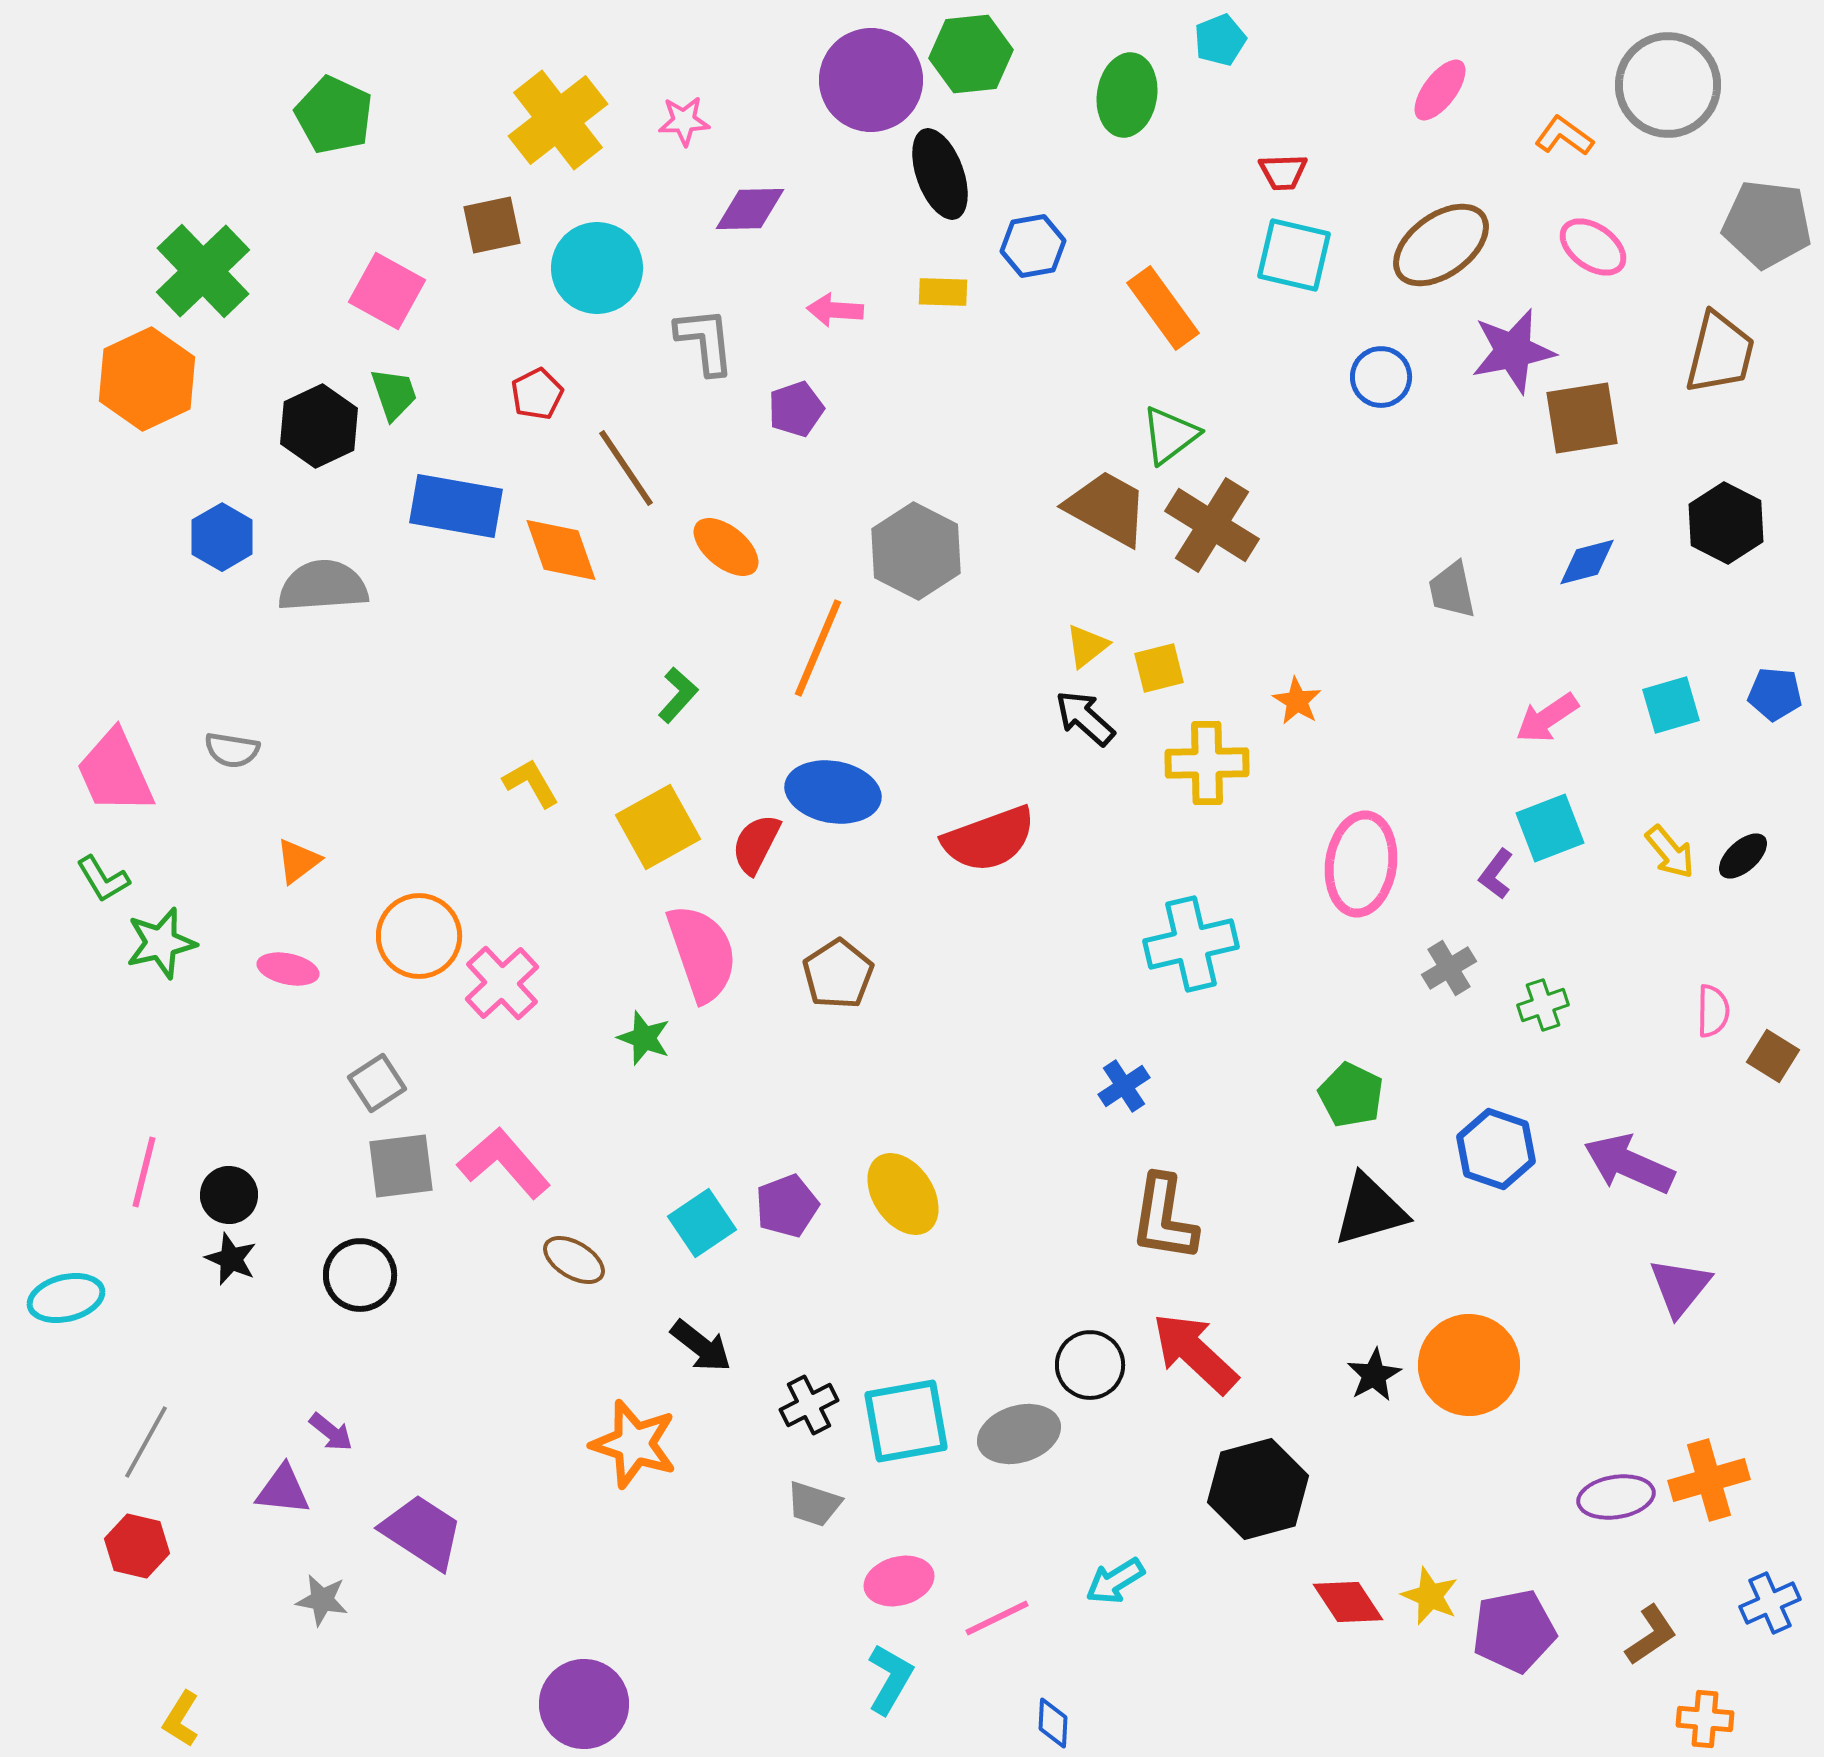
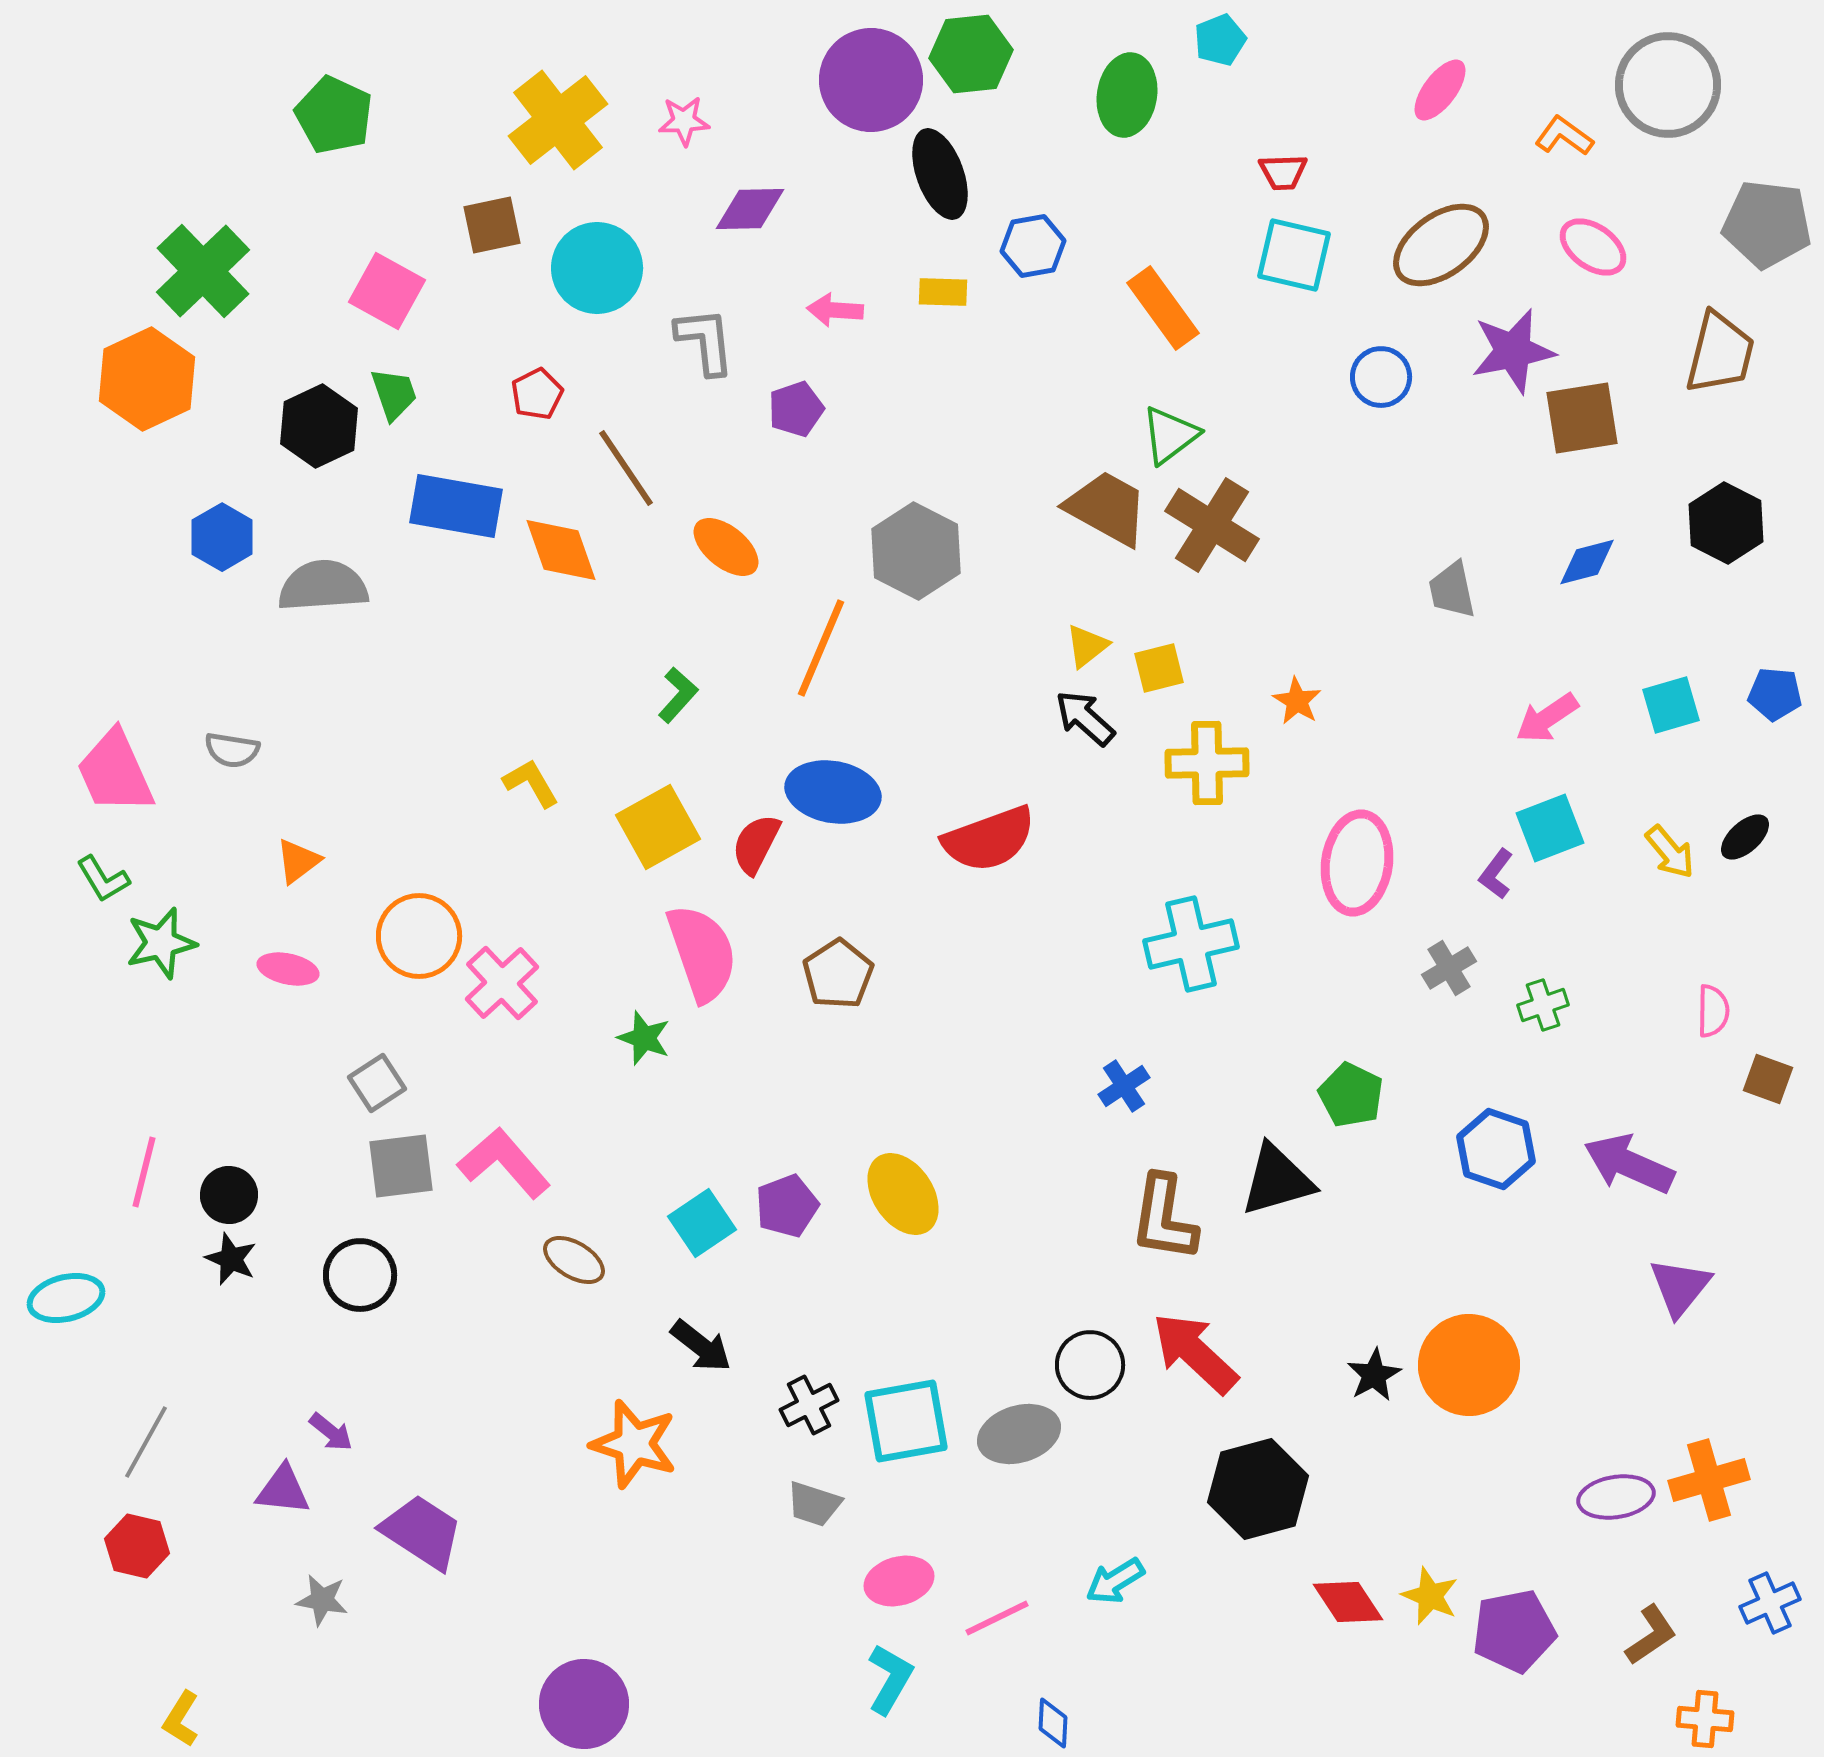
orange line at (818, 648): moved 3 px right
black ellipse at (1743, 856): moved 2 px right, 19 px up
pink ellipse at (1361, 864): moved 4 px left, 1 px up
brown square at (1773, 1056): moved 5 px left, 23 px down; rotated 12 degrees counterclockwise
black triangle at (1370, 1210): moved 93 px left, 30 px up
